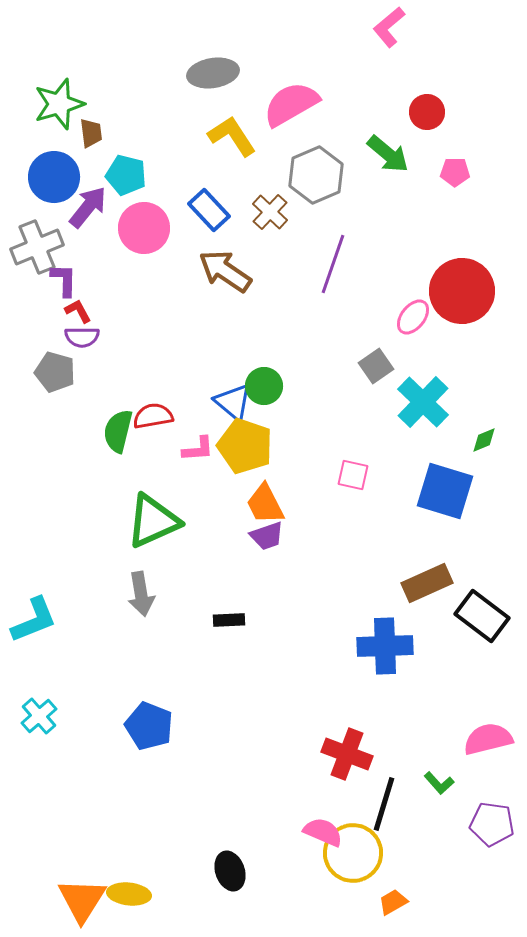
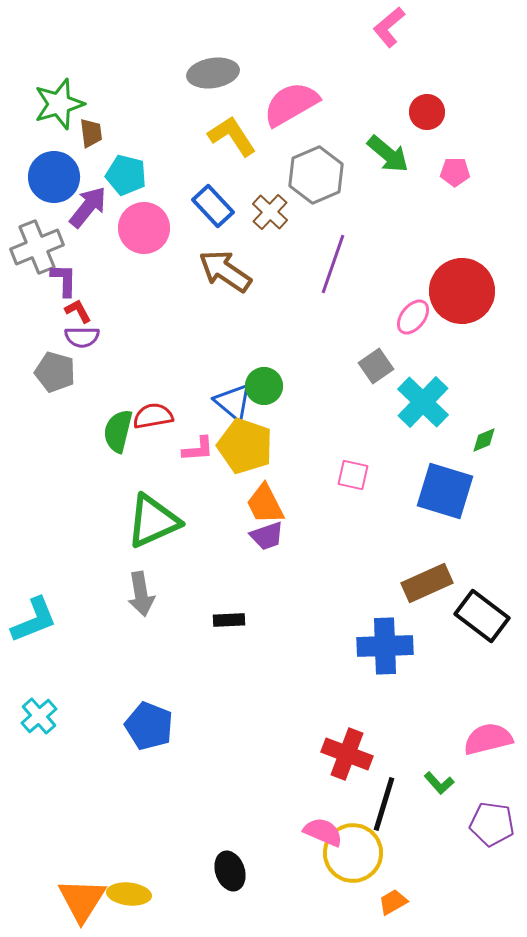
blue rectangle at (209, 210): moved 4 px right, 4 px up
